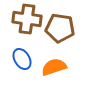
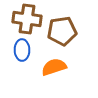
brown pentagon: moved 2 px right, 3 px down; rotated 16 degrees counterclockwise
blue ellipse: moved 9 px up; rotated 30 degrees clockwise
